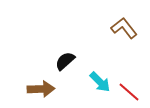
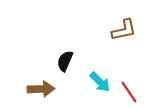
brown L-shape: moved 2 px down; rotated 116 degrees clockwise
black semicircle: rotated 25 degrees counterclockwise
red line: rotated 15 degrees clockwise
